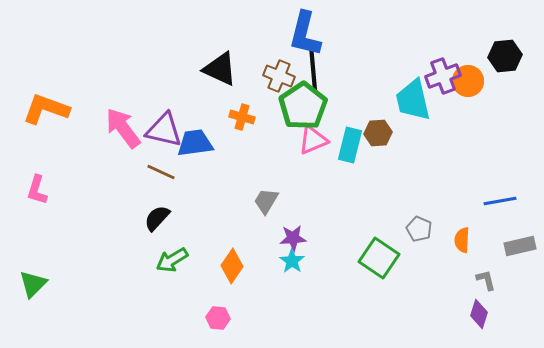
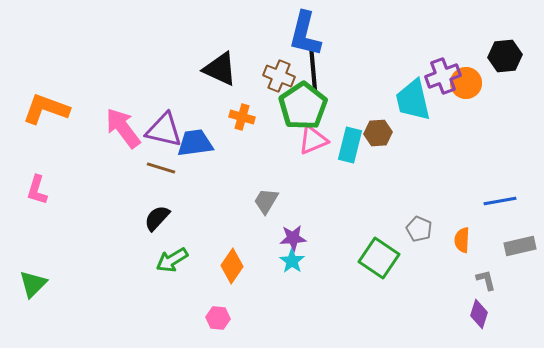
orange circle: moved 2 px left, 2 px down
brown line: moved 4 px up; rotated 8 degrees counterclockwise
